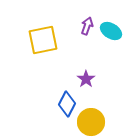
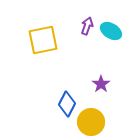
purple star: moved 15 px right, 5 px down
